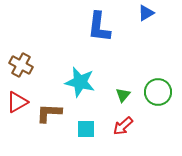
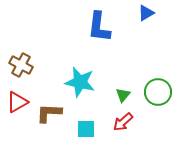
red arrow: moved 4 px up
